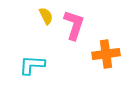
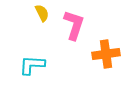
yellow semicircle: moved 4 px left, 3 px up
